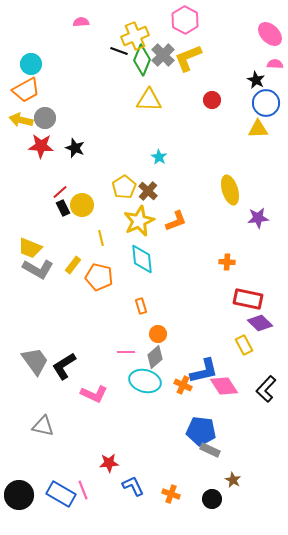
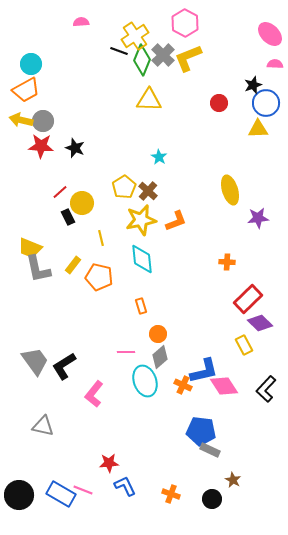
pink hexagon at (185, 20): moved 3 px down
yellow cross at (135, 36): rotated 12 degrees counterclockwise
black star at (256, 80): moved 3 px left, 5 px down; rotated 24 degrees clockwise
red circle at (212, 100): moved 7 px right, 3 px down
gray circle at (45, 118): moved 2 px left, 3 px down
yellow circle at (82, 205): moved 2 px up
black rectangle at (63, 208): moved 5 px right, 9 px down
yellow star at (139, 221): moved 2 px right, 1 px up; rotated 12 degrees clockwise
gray L-shape at (38, 269): rotated 48 degrees clockwise
red rectangle at (248, 299): rotated 56 degrees counterclockwise
gray diamond at (155, 357): moved 5 px right
cyan ellipse at (145, 381): rotated 56 degrees clockwise
pink L-shape at (94, 394): rotated 104 degrees clockwise
blue L-shape at (133, 486): moved 8 px left
pink line at (83, 490): rotated 48 degrees counterclockwise
